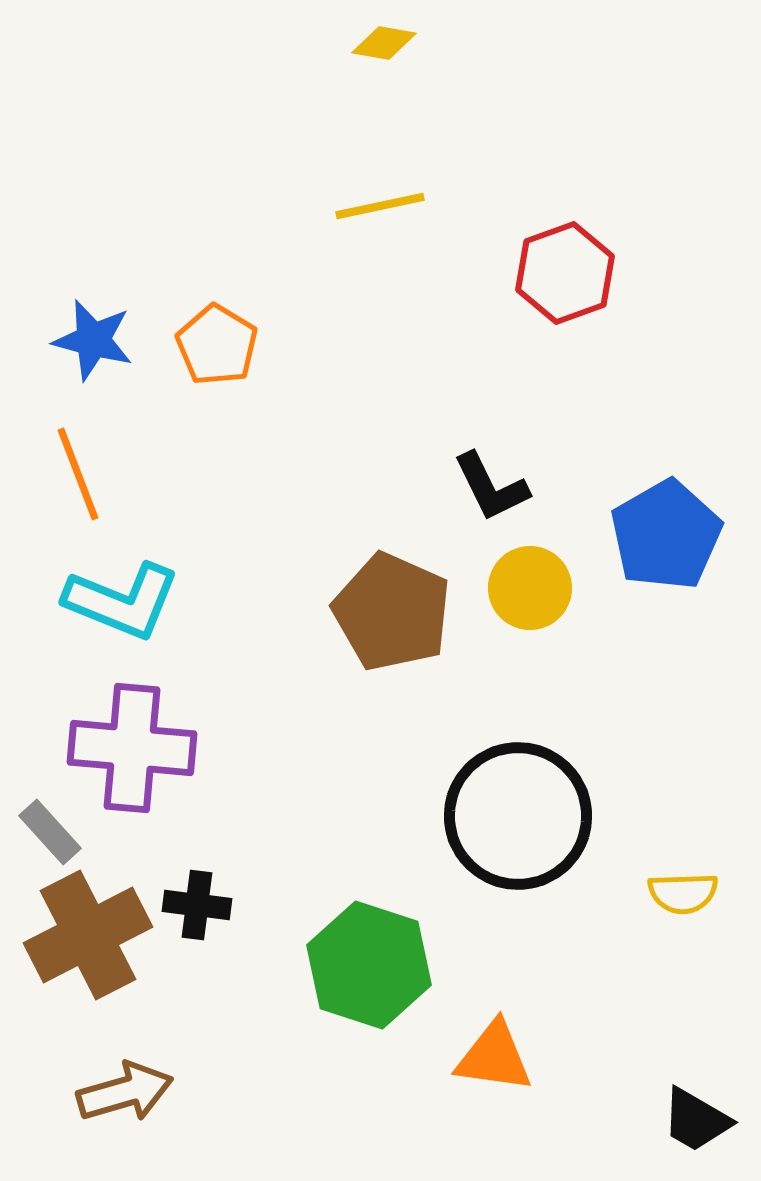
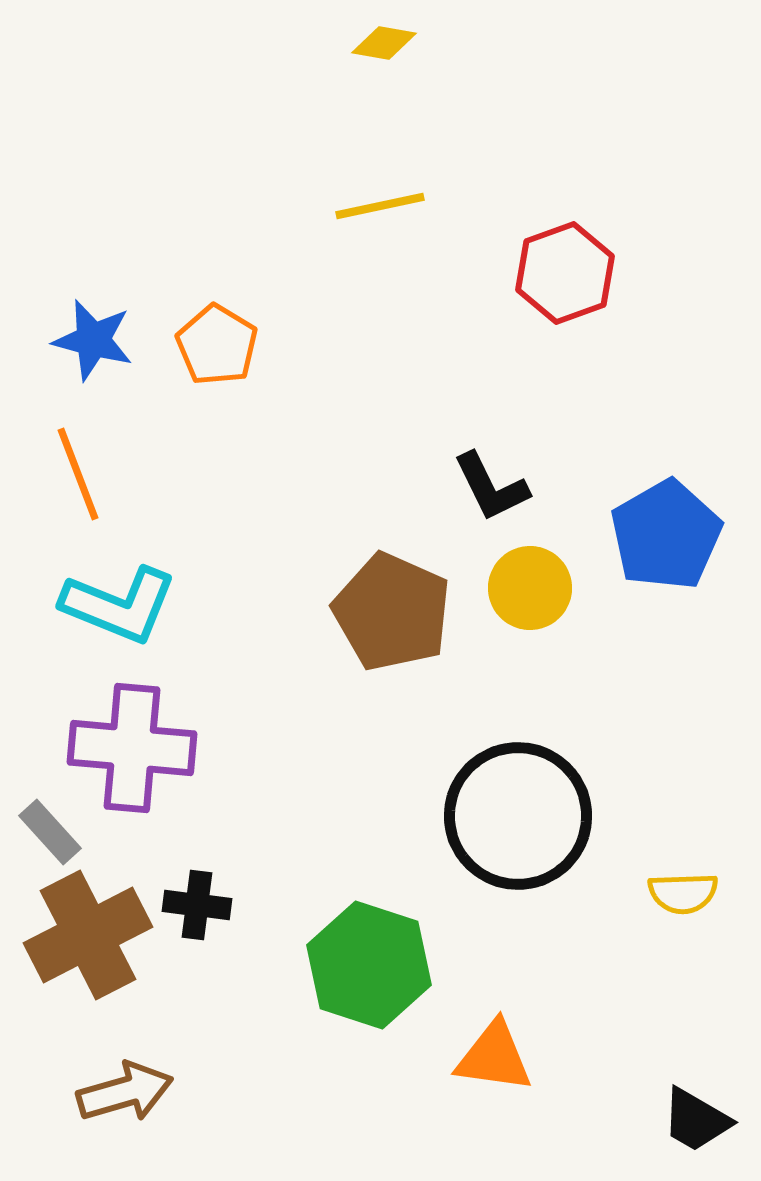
cyan L-shape: moved 3 px left, 4 px down
